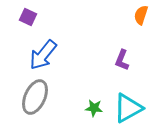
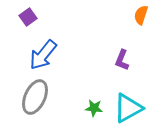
purple square: rotated 30 degrees clockwise
